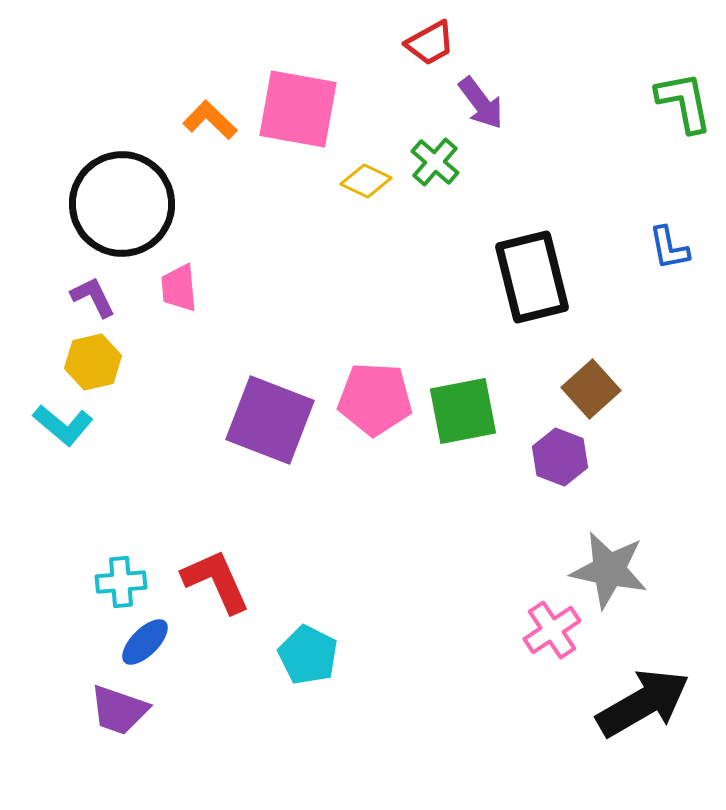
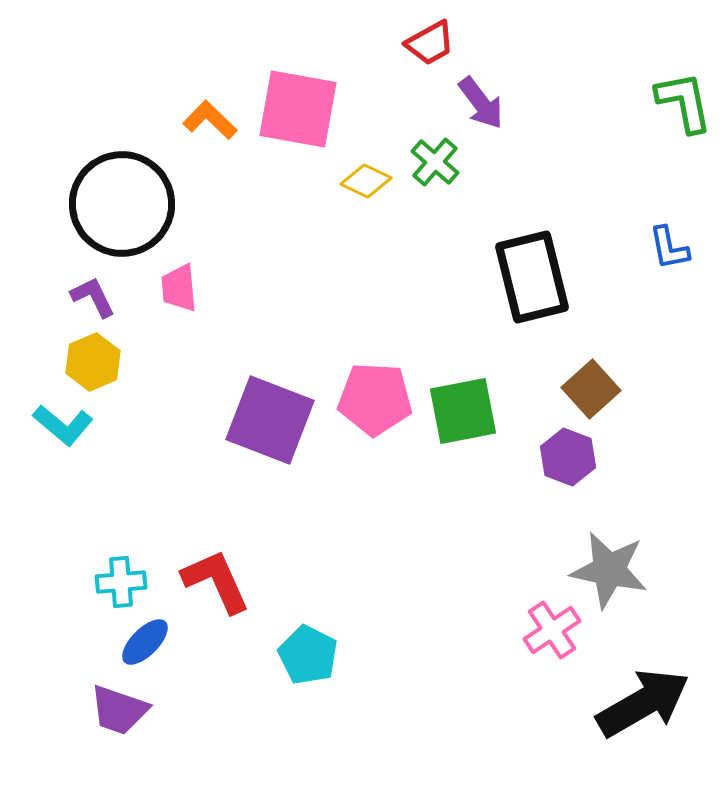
yellow hexagon: rotated 10 degrees counterclockwise
purple hexagon: moved 8 px right
